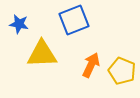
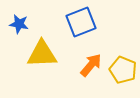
blue square: moved 7 px right, 2 px down
orange arrow: rotated 15 degrees clockwise
yellow pentagon: moved 1 px right, 1 px up
